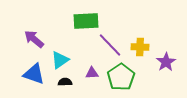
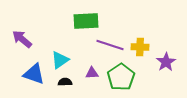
purple arrow: moved 12 px left
purple line: rotated 28 degrees counterclockwise
